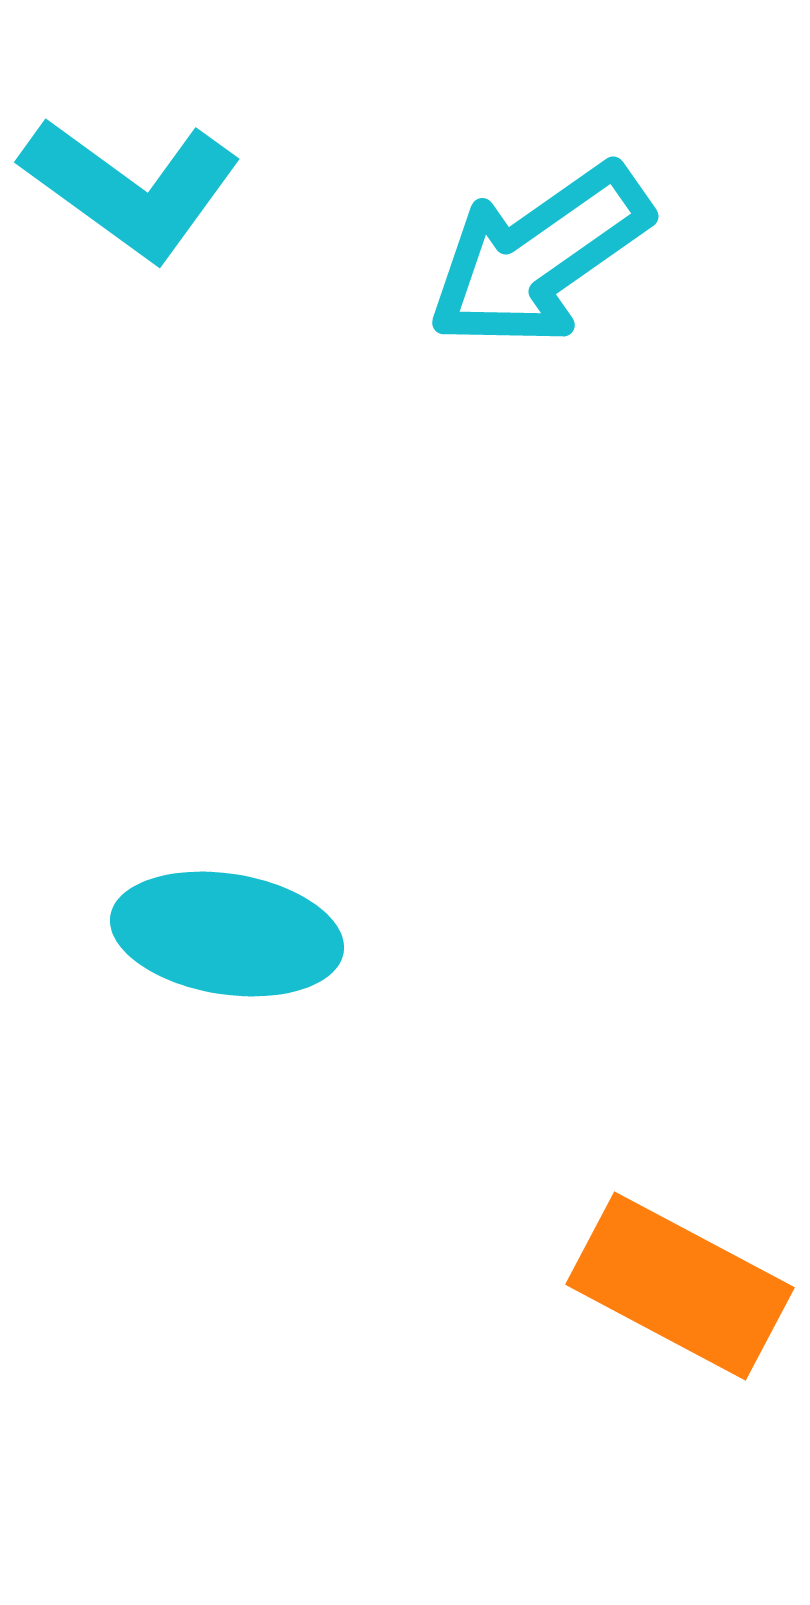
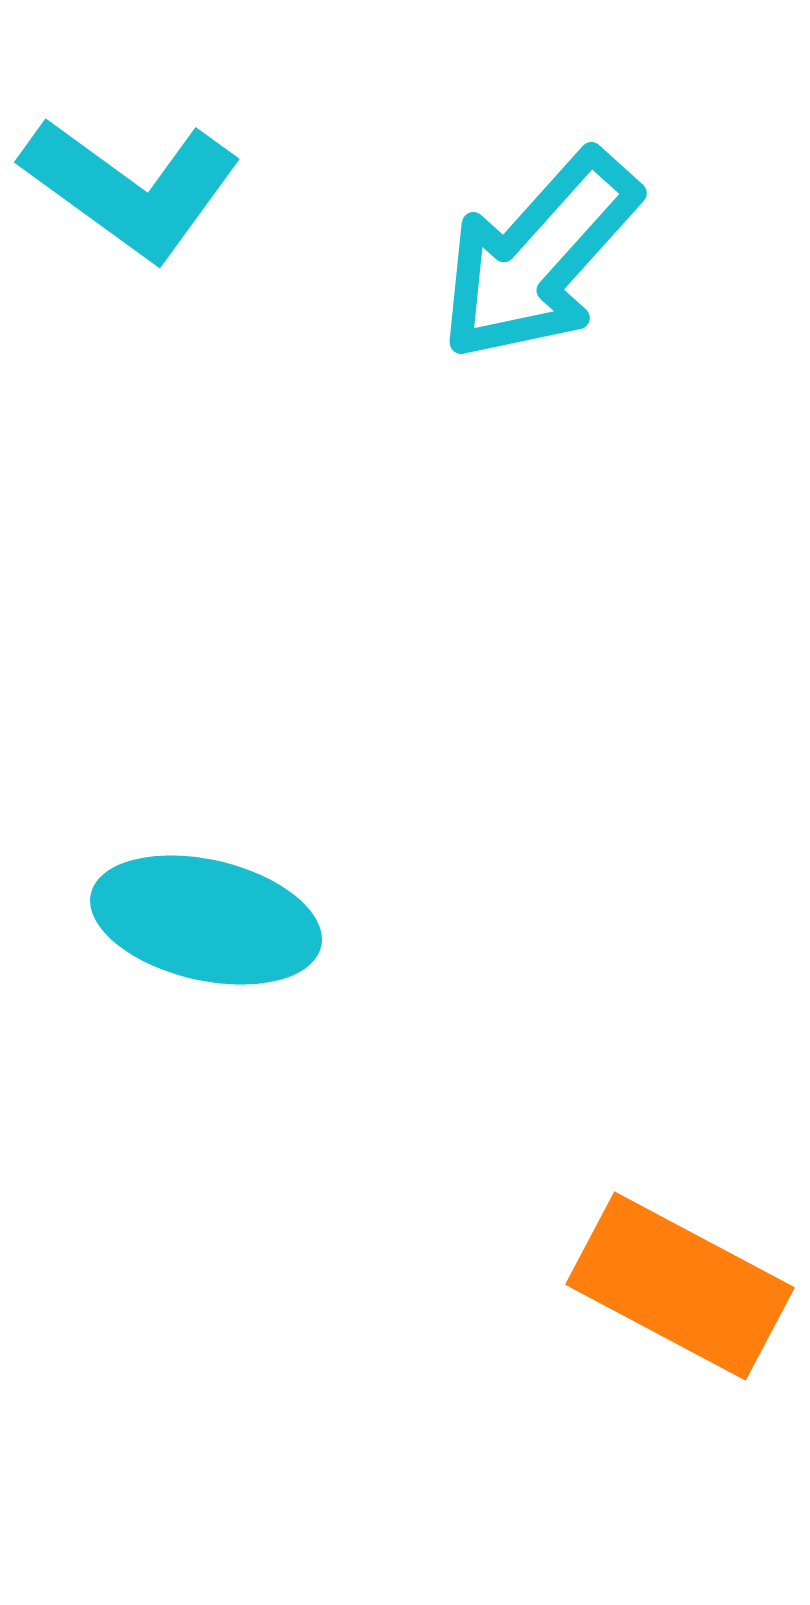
cyan arrow: rotated 13 degrees counterclockwise
cyan ellipse: moved 21 px left, 14 px up; rotated 4 degrees clockwise
